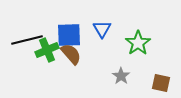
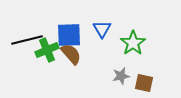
green star: moved 5 px left
gray star: rotated 24 degrees clockwise
brown square: moved 17 px left
